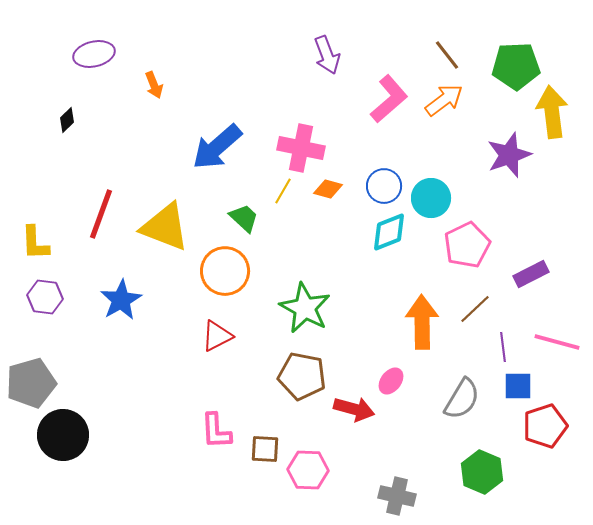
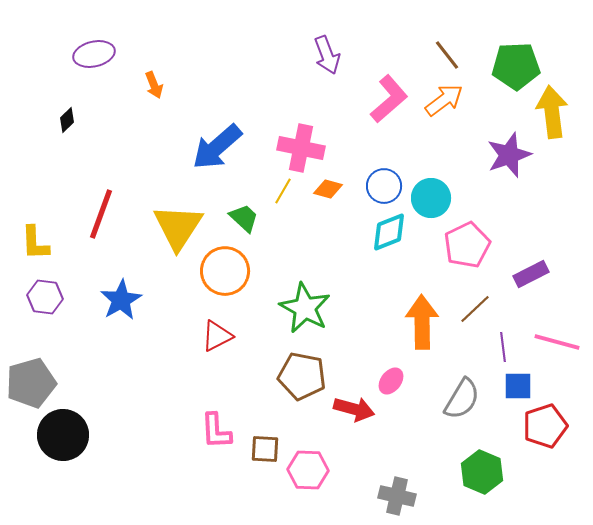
yellow triangle at (165, 227): moved 13 px right; rotated 42 degrees clockwise
